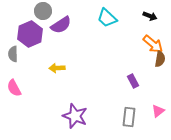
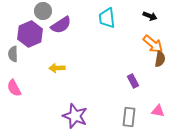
cyan trapezoid: rotated 40 degrees clockwise
pink triangle: rotated 48 degrees clockwise
